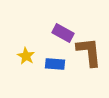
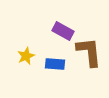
purple rectangle: moved 2 px up
yellow star: rotated 18 degrees clockwise
